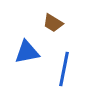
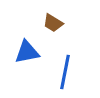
blue line: moved 1 px right, 3 px down
